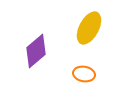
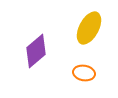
orange ellipse: moved 1 px up
